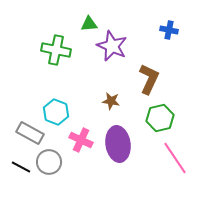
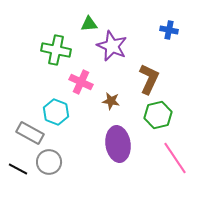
green hexagon: moved 2 px left, 3 px up
pink cross: moved 58 px up
black line: moved 3 px left, 2 px down
